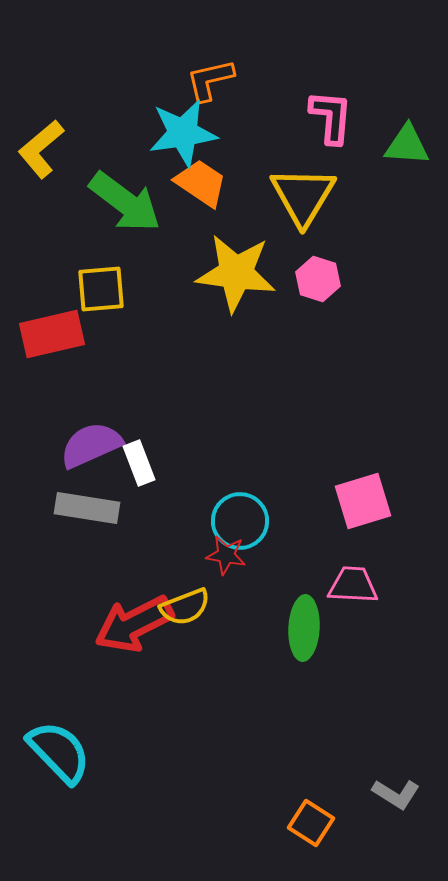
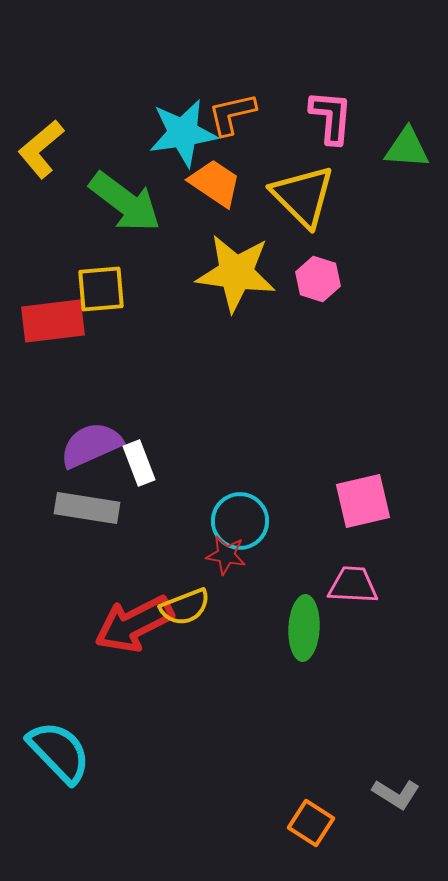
orange L-shape: moved 22 px right, 34 px down
green triangle: moved 3 px down
orange trapezoid: moved 14 px right
yellow triangle: rotated 16 degrees counterclockwise
red rectangle: moved 1 px right, 13 px up; rotated 6 degrees clockwise
pink square: rotated 4 degrees clockwise
